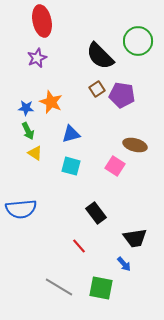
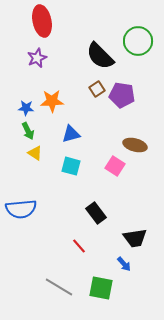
orange star: moved 1 px right, 1 px up; rotated 25 degrees counterclockwise
